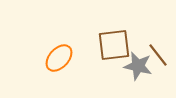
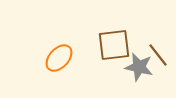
gray star: moved 1 px right, 1 px down
